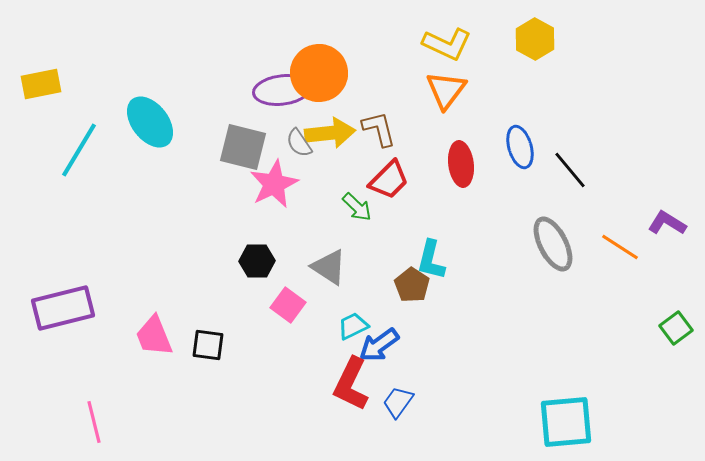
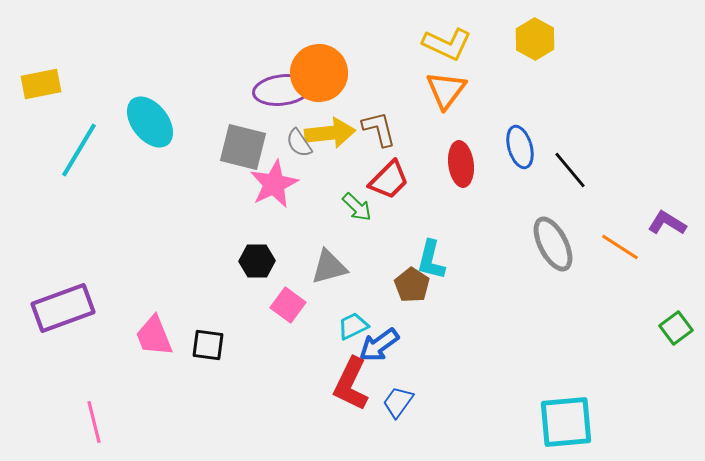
gray triangle: rotated 48 degrees counterclockwise
purple rectangle: rotated 6 degrees counterclockwise
